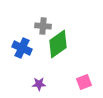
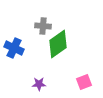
blue cross: moved 8 px left
